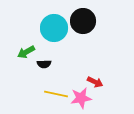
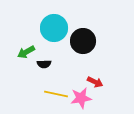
black circle: moved 20 px down
